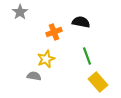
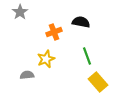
gray semicircle: moved 7 px left, 1 px up; rotated 16 degrees counterclockwise
